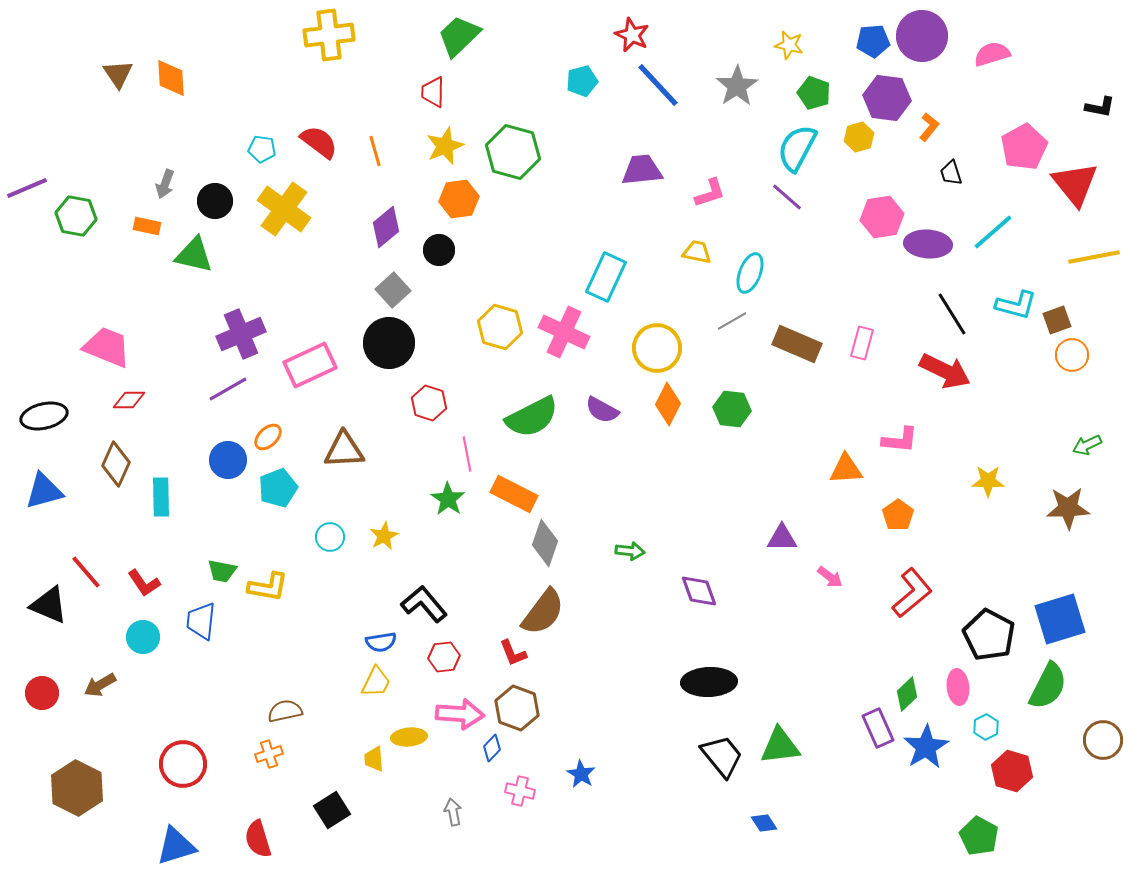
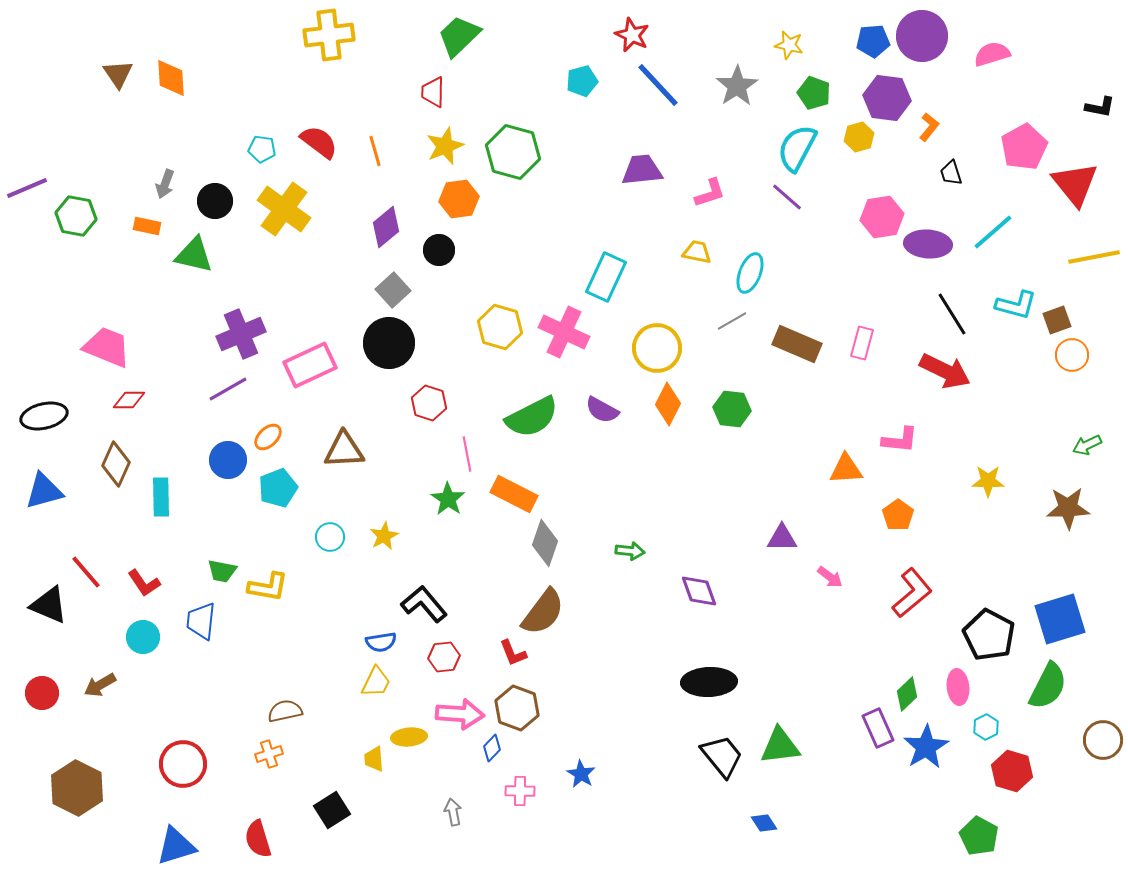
pink cross at (520, 791): rotated 12 degrees counterclockwise
